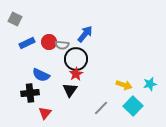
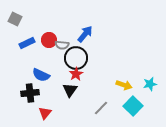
red circle: moved 2 px up
black circle: moved 1 px up
